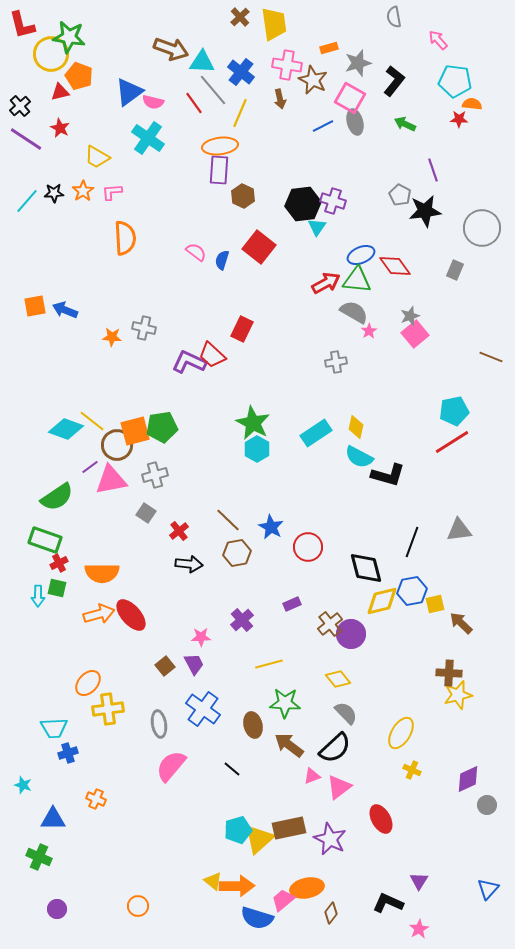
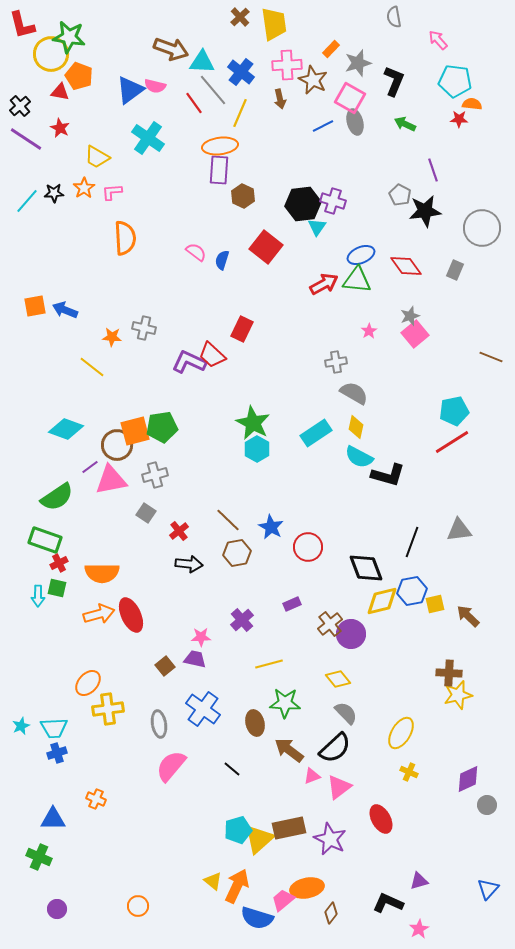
orange rectangle at (329, 48): moved 2 px right, 1 px down; rotated 30 degrees counterclockwise
pink cross at (287, 65): rotated 12 degrees counterclockwise
black L-shape at (394, 81): rotated 16 degrees counterclockwise
red triangle at (60, 92): rotated 24 degrees clockwise
blue triangle at (129, 92): moved 1 px right, 2 px up
pink semicircle at (153, 102): moved 2 px right, 16 px up
orange star at (83, 191): moved 1 px right, 3 px up
red square at (259, 247): moved 7 px right
red diamond at (395, 266): moved 11 px right
red arrow at (326, 283): moved 2 px left, 1 px down
gray semicircle at (354, 312): moved 81 px down
yellow line at (92, 421): moved 54 px up
black diamond at (366, 568): rotated 6 degrees counterclockwise
red ellipse at (131, 615): rotated 16 degrees clockwise
brown arrow at (461, 623): moved 7 px right, 7 px up
purple trapezoid at (194, 664): moved 1 px right, 5 px up; rotated 50 degrees counterclockwise
brown ellipse at (253, 725): moved 2 px right, 2 px up
brown arrow at (289, 745): moved 5 px down
blue cross at (68, 753): moved 11 px left
yellow cross at (412, 770): moved 3 px left, 2 px down
cyan star at (23, 785): moved 2 px left, 59 px up; rotated 30 degrees clockwise
purple triangle at (419, 881): rotated 42 degrees clockwise
orange arrow at (237, 886): rotated 64 degrees counterclockwise
